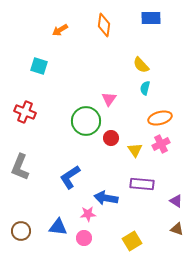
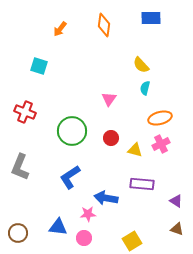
orange arrow: moved 1 px up; rotated 21 degrees counterclockwise
green circle: moved 14 px left, 10 px down
yellow triangle: rotated 42 degrees counterclockwise
brown circle: moved 3 px left, 2 px down
